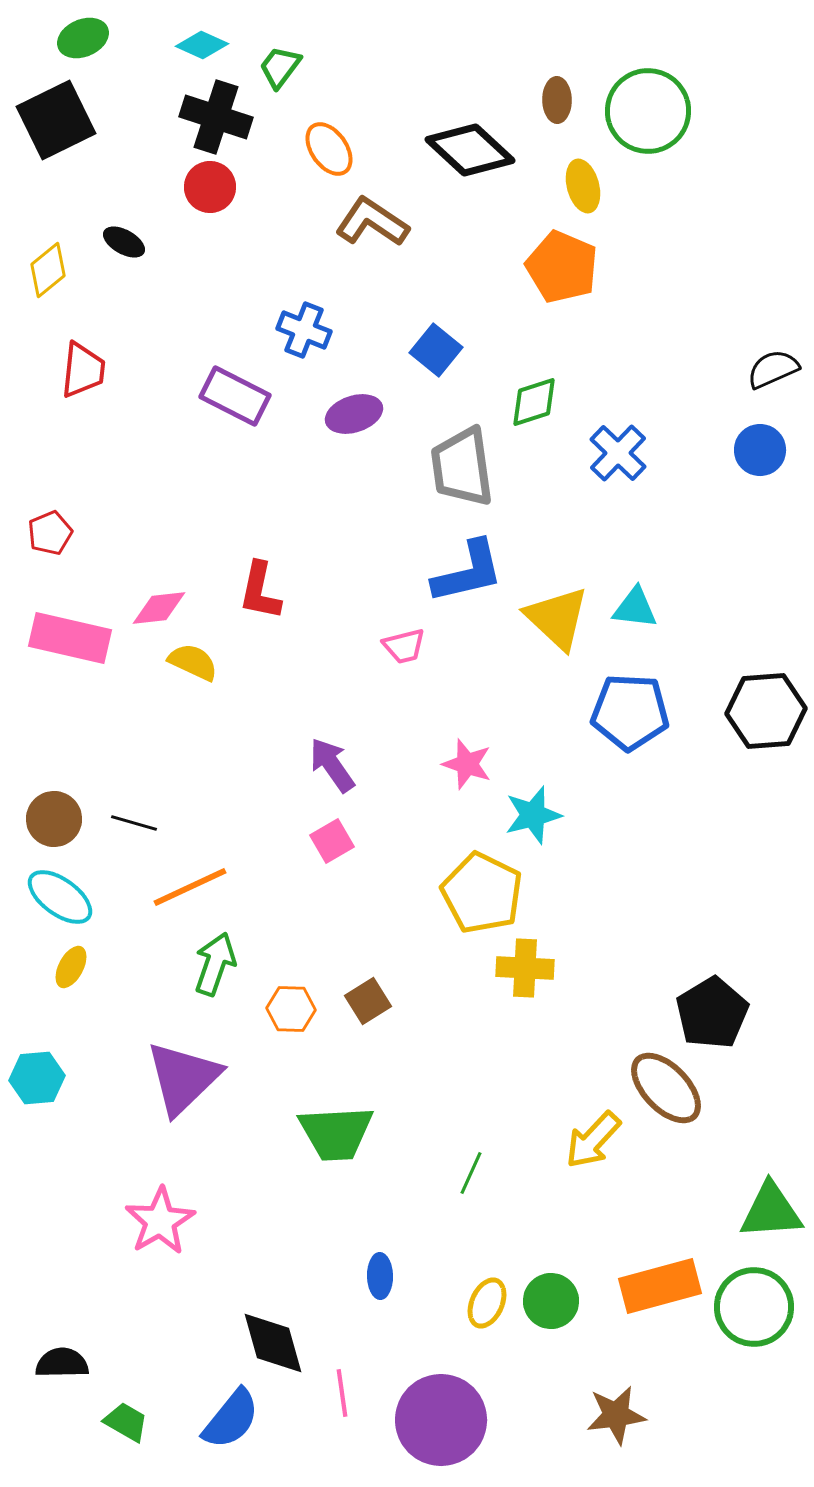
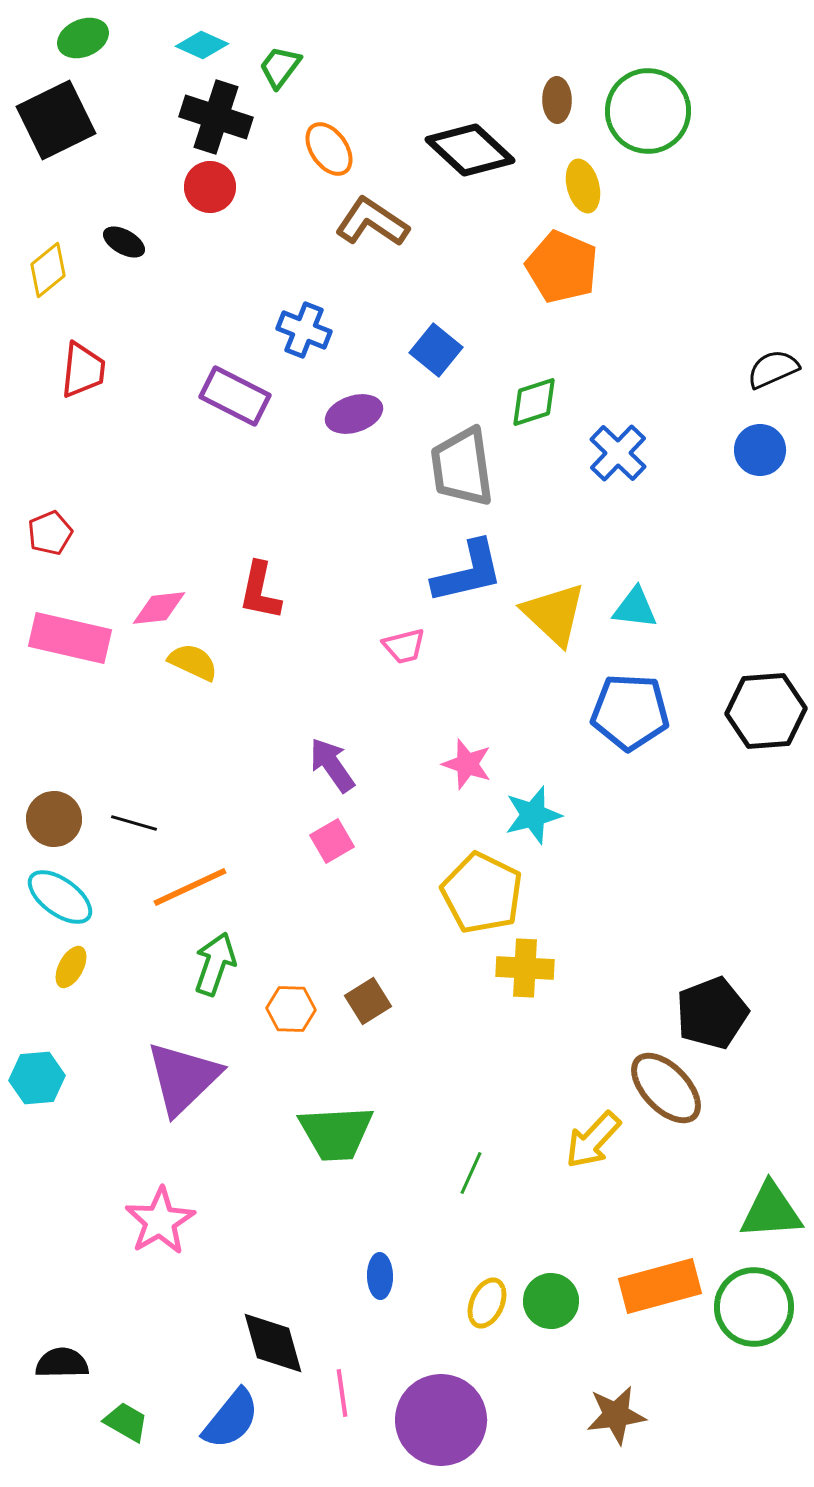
yellow triangle at (557, 618): moved 3 px left, 4 px up
black pentagon at (712, 1013): rotated 10 degrees clockwise
